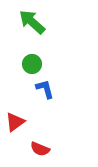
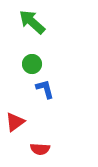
red semicircle: rotated 18 degrees counterclockwise
